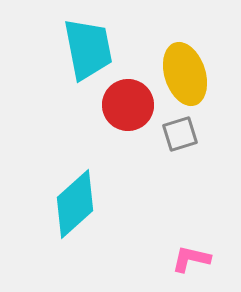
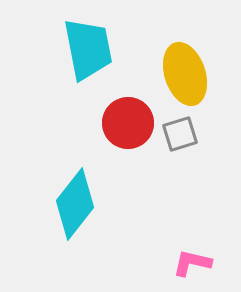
red circle: moved 18 px down
cyan diamond: rotated 10 degrees counterclockwise
pink L-shape: moved 1 px right, 4 px down
